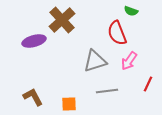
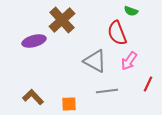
gray triangle: rotated 45 degrees clockwise
brown L-shape: rotated 15 degrees counterclockwise
